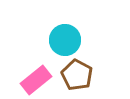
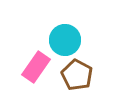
pink rectangle: moved 13 px up; rotated 16 degrees counterclockwise
